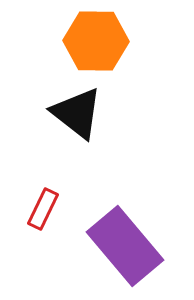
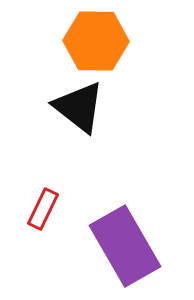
black triangle: moved 2 px right, 6 px up
purple rectangle: rotated 10 degrees clockwise
